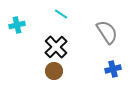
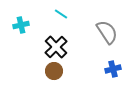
cyan cross: moved 4 px right
